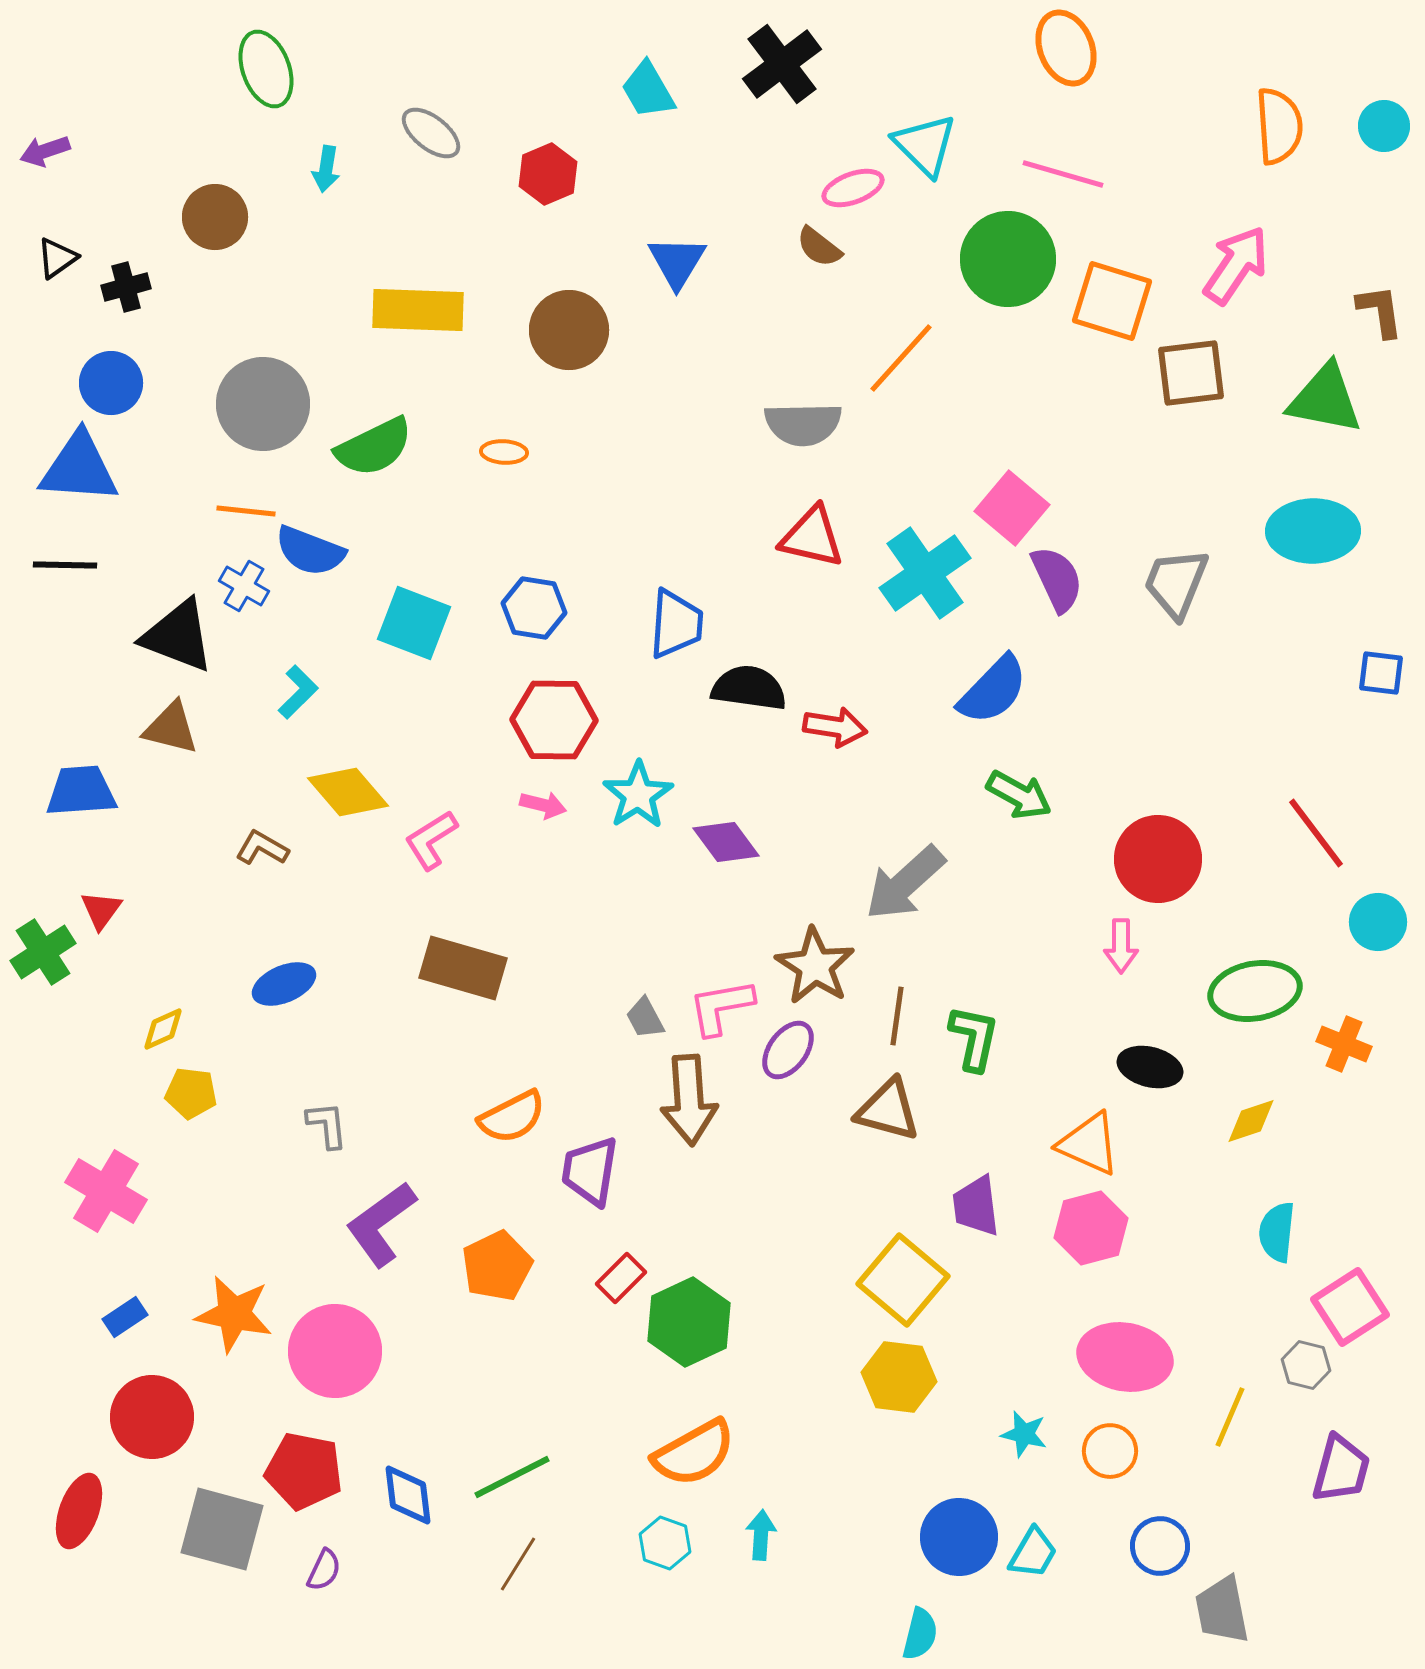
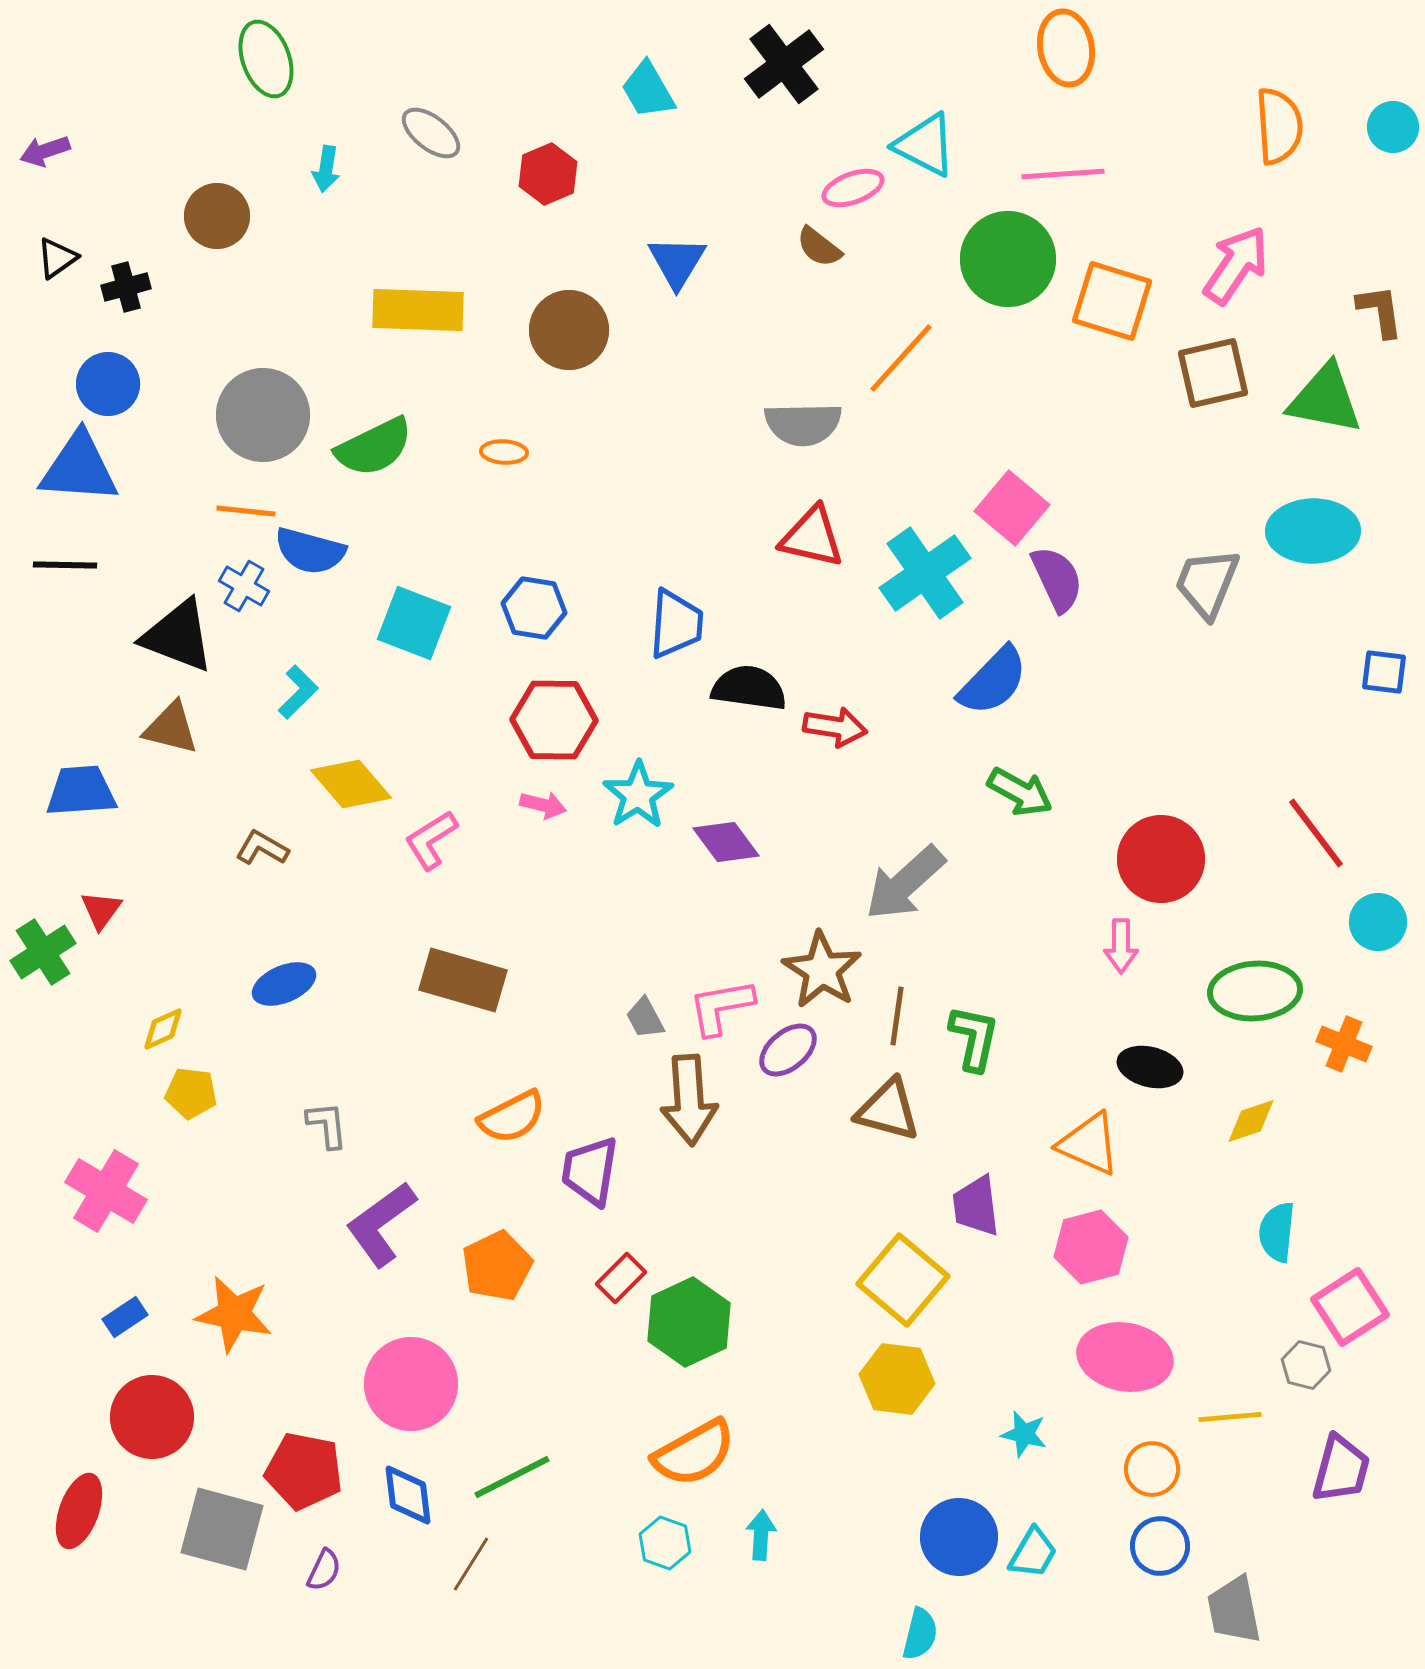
orange ellipse at (1066, 48): rotated 12 degrees clockwise
black cross at (782, 64): moved 2 px right
green ellipse at (266, 69): moved 10 px up
cyan circle at (1384, 126): moved 9 px right, 1 px down
cyan triangle at (925, 145): rotated 18 degrees counterclockwise
pink line at (1063, 174): rotated 20 degrees counterclockwise
brown circle at (215, 217): moved 2 px right, 1 px up
brown square at (1191, 373): moved 22 px right; rotated 6 degrees counterclockwise
blue circle at (111, 383): moved 3 px left, 1 px down
gray circle at (263, 404): moved 11 px down
blue semicircle at (310, 551): rotated 6 degrees counterclockwise
gray trapezoid at (1176, 583): moved 31 px right
blue square at (1381, 673): moved 3 px right, 1 px up
blue semicircle at (993, 690): moved 9 px up
yellow diamond at (348, 792): moved 3 px right, 8 px up
green arrow at (1019, 795): moved 1 px right, 3 px up
red circle at (1158, 859): moved 3 px right
brown star at (815, 966): moved 7 px right, 4 px down
brown rectangle at (463, 968): moved 12 px down
green ellipse at (1255, 991): rotated 6 degrees clockwise
purple ellipse at (788, 1050): rotated 14 degrees clockwise
pink hexagon at (1091, 1228): moved 19 px down
pink circle at (335, 1351): moved 76 px right, 33 px down
yellow hexagon at (899, 1377): moved 2 px left, 2 px down
yellow line at (1230, 1417): rotated 62 degrees clockwise
orange circle at (1110, 1451): moved 42 px right, 18 px down
brown line at (518, 1564): moved 47 px left
gray trapezoid at (1222, 1610): moved 12 px right
